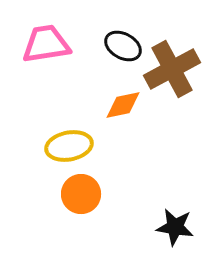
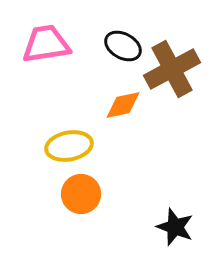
black star: rotated 12 degrees clockwise
